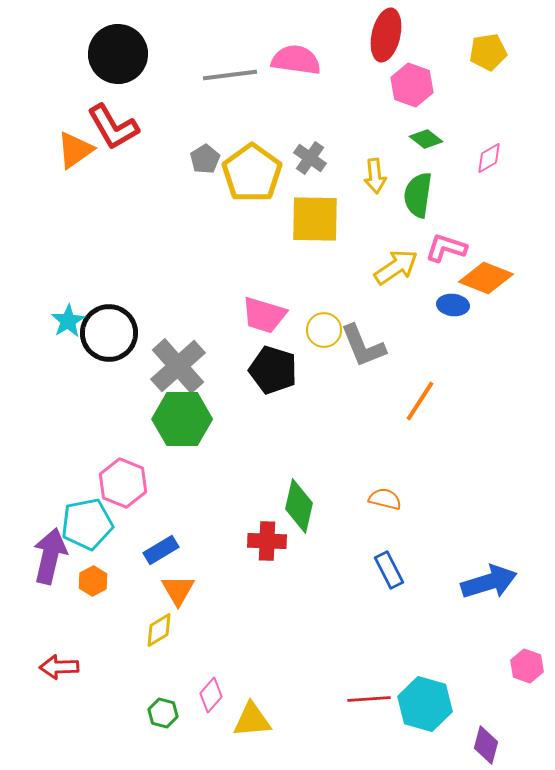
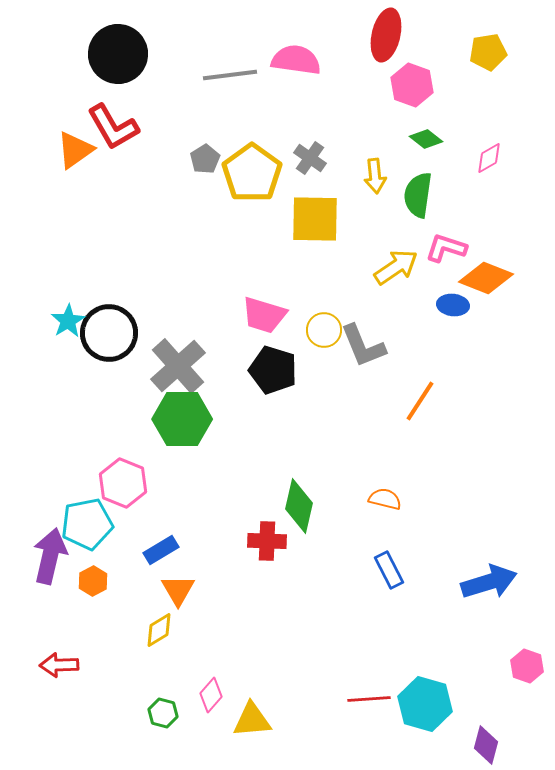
red arrow at (59, 667): moved 2 px up
